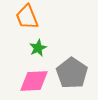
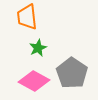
orange trapezoid: rotated 16 degrees clockwise
pink diamond: rotated 32 degrees clockwise
